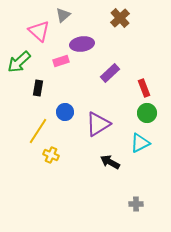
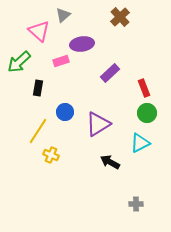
brown cross: moved 1 px up
